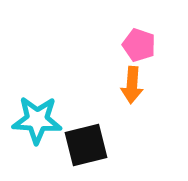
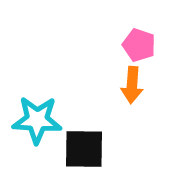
black square: moved 2 px left, 4 px down; rotated 15 degrees clockwise
